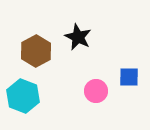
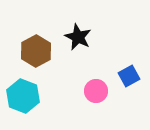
blue square: moved 1 px up; rotated 30 degrees counterclockwise
